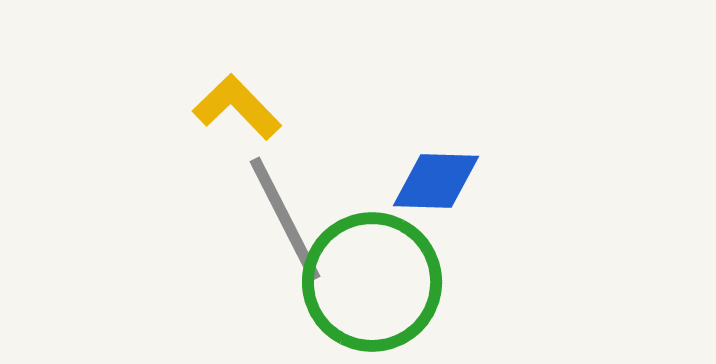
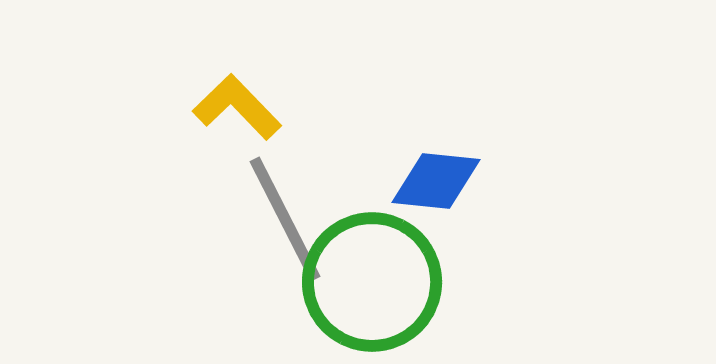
blue diamond: rotated 4 degrees clockwise
